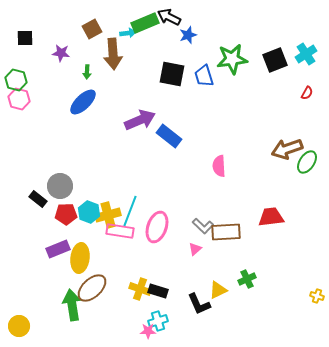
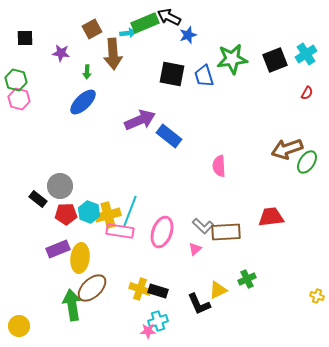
pink ellipse at (157, 227): moved 5 px right, 5 px down
